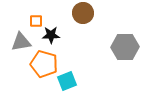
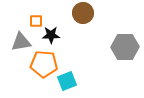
orange pentagon: rotated 12 degrees counterclockwise
